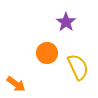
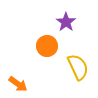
orange circle: moved 7 px up
orange arrow: moved 2 px right
